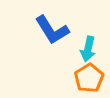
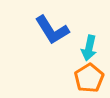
cyan arrow: moved 1 px right, 1 px up
